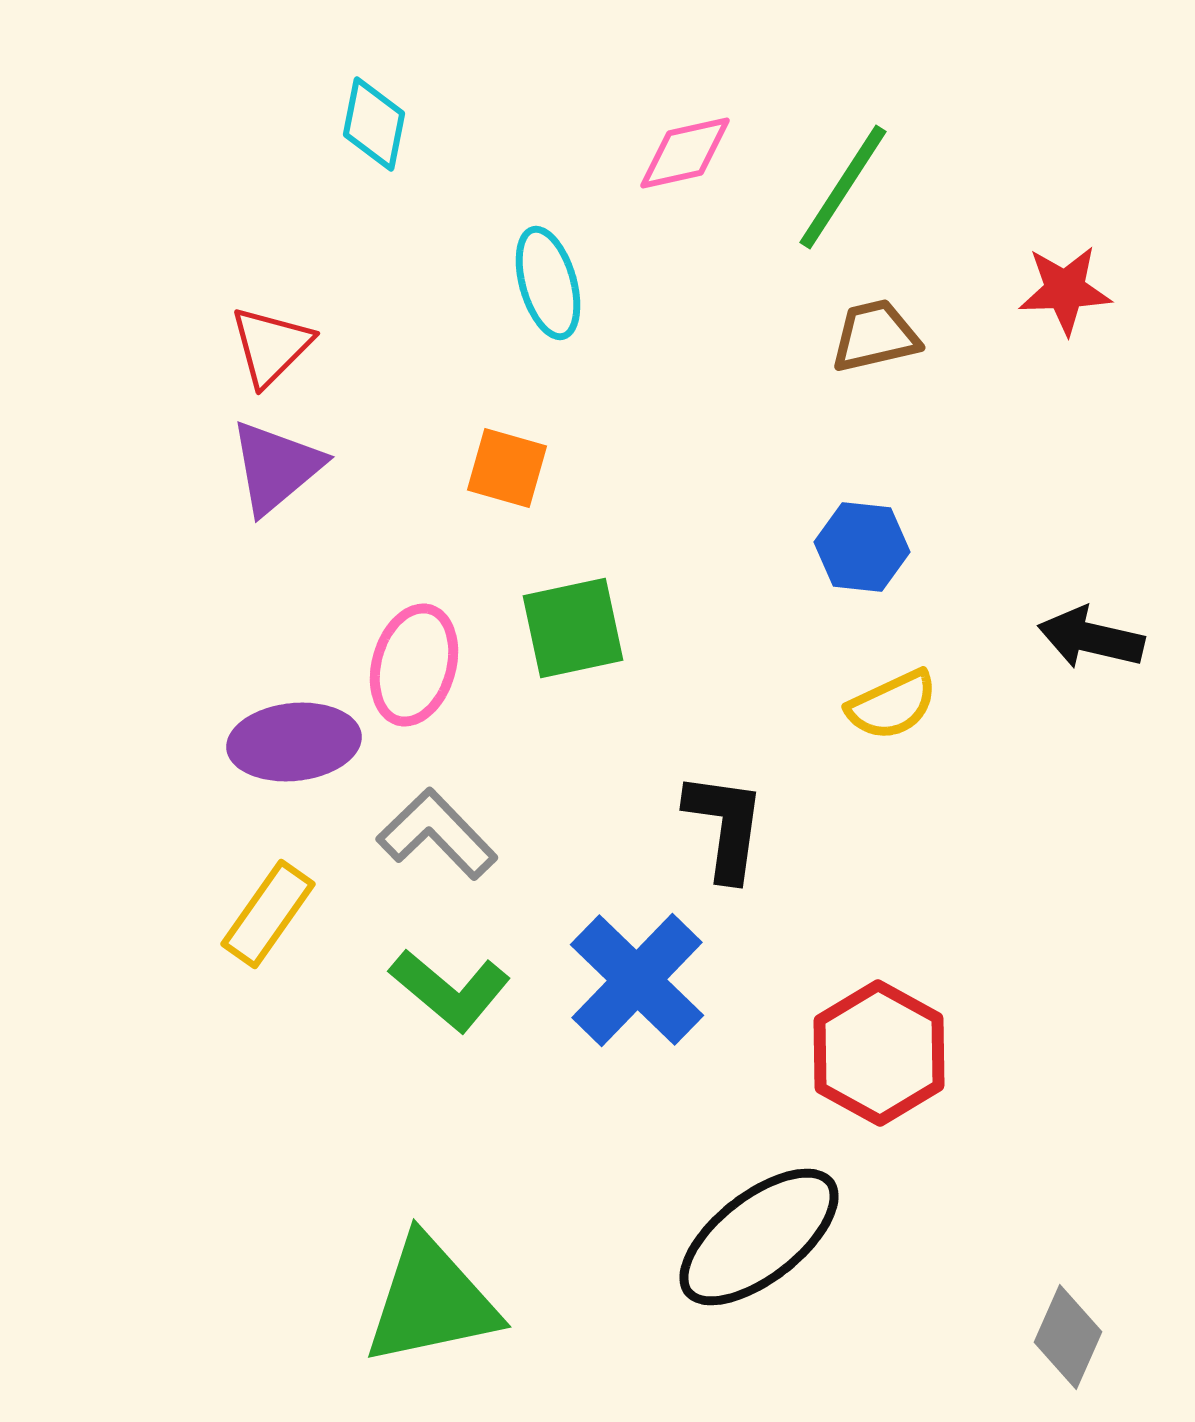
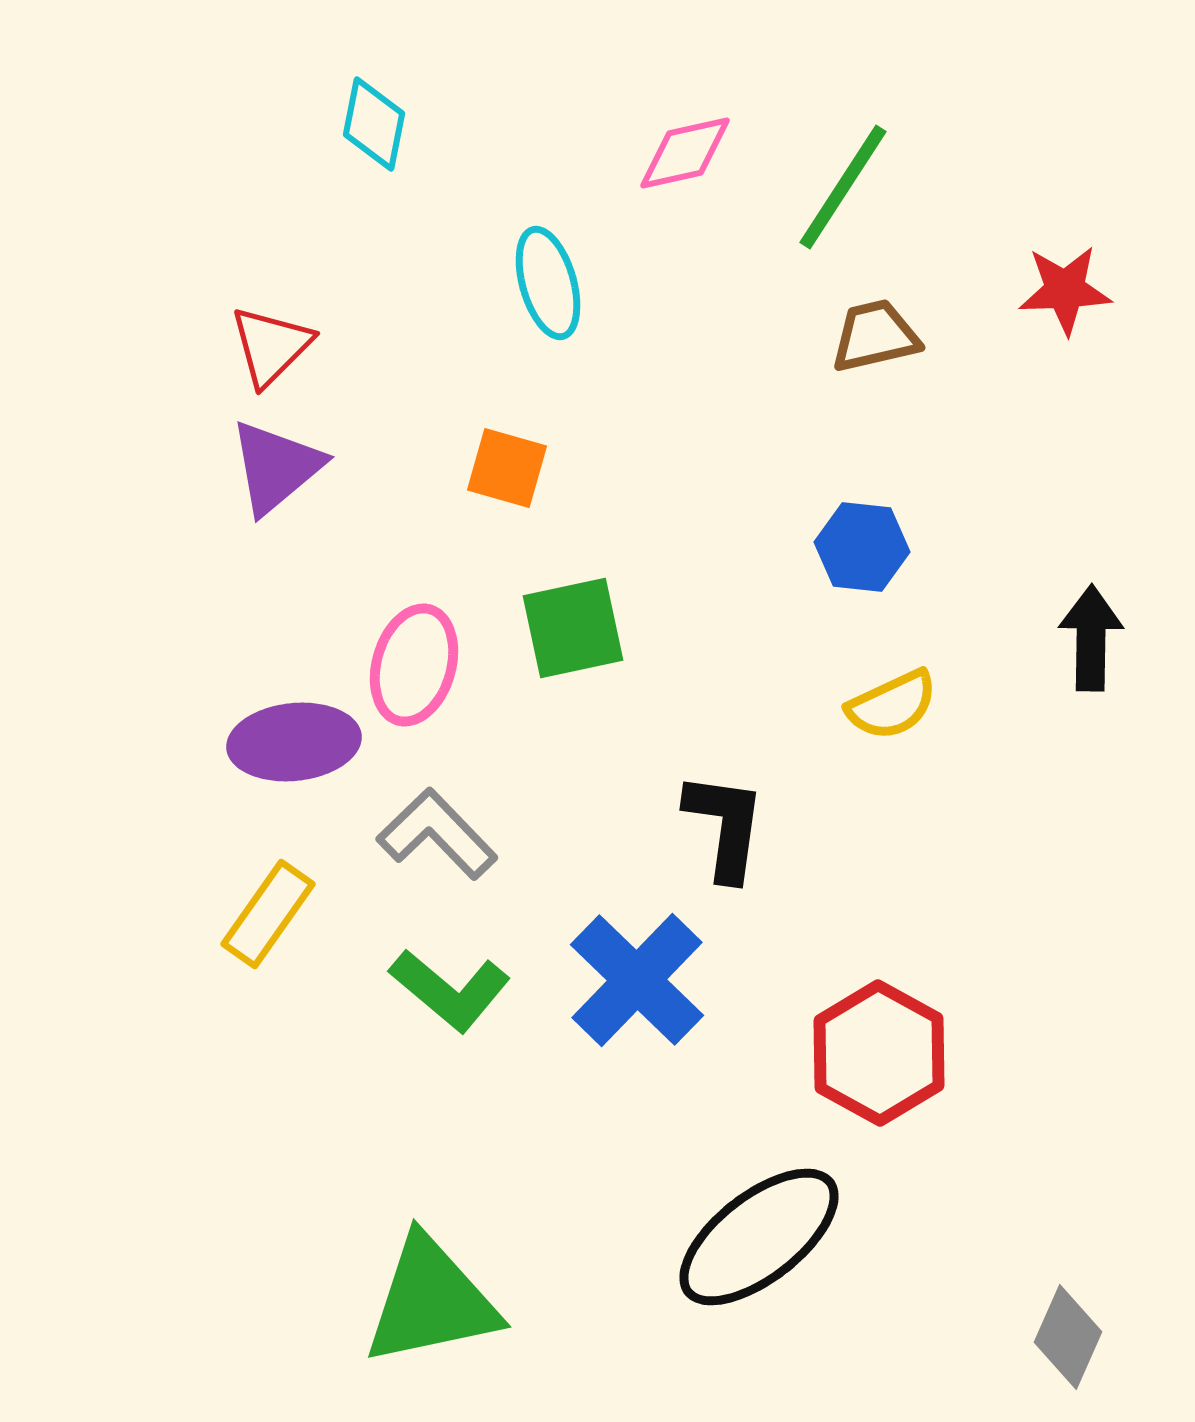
black arrow: rotated 78 degrees clockwise
